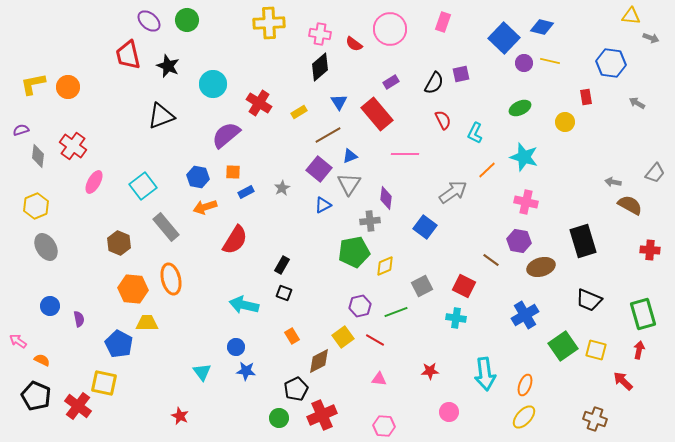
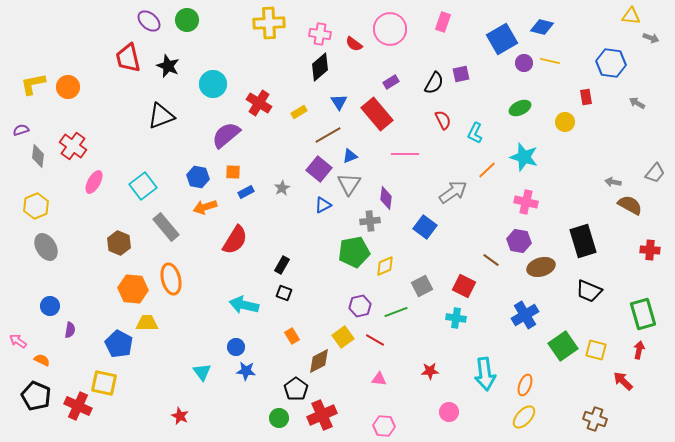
blue square at (504, 38): moved 2 px left, 1 px down; rotated 16 degrees clockwise
red trapezoid at (128, 55): moved 3 px down
black trapezoid at (589, 300): moved 9 px up
purple semicircle at (79, 319): moved 9 px left, 11 px down; rotated 21 degrees clockwise
black pentagon at (296, 389): rotated 10 degrees counterclockwise
red cross at (78, 406): rotated 12 degrees counterclockwise
